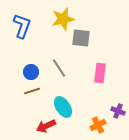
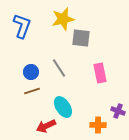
pink rectangle: rotated 18 degrees counterclockwise
orange cross: rotated 28 degrees clockwise
